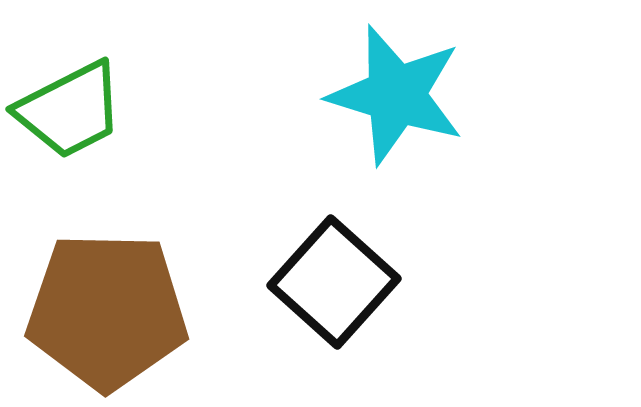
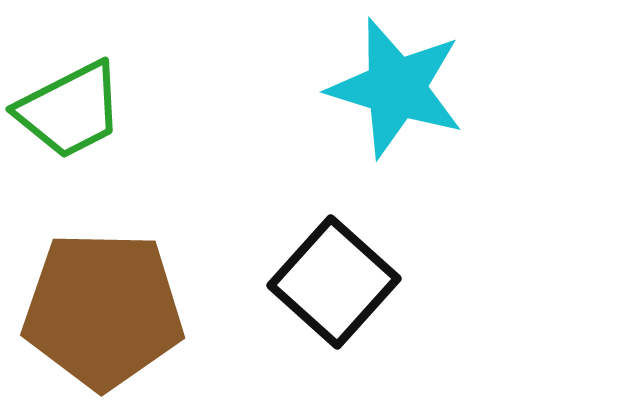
cyan star: moved 7 px up
brown pentagon: moved 4 px left, 1 px up
